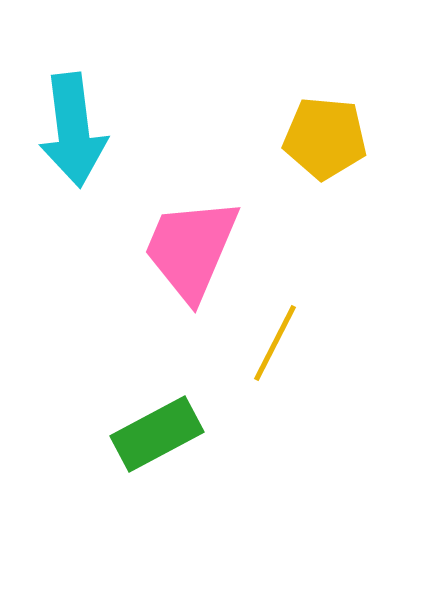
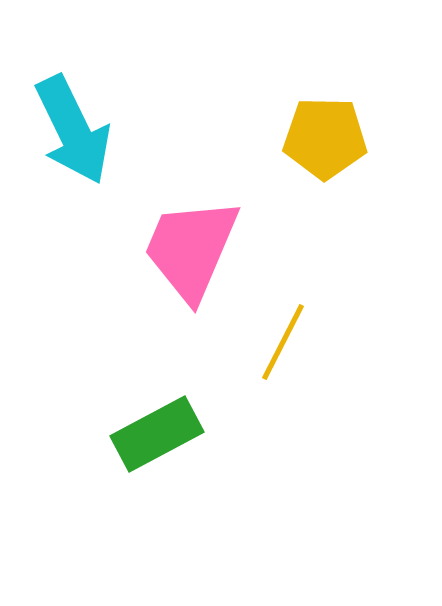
cyan arrow: rotated 19 degrees counterclockwise
yellow pentagon: rotated 4 degrees counterclockwise
yellow line: moved 8 px right, 1 px up
